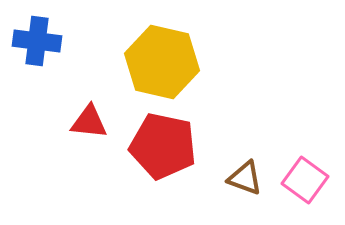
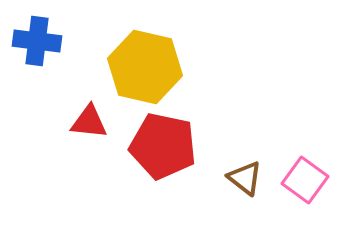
yellow hexagon: moved 17 px left, 5 px down
brown triangle: rotated 18 degrees clockwise
